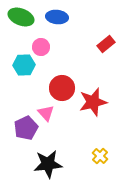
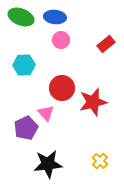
blue ellipse: moved 2 px left
pink circle: moved 20 px right, 7 px up
yellow cross: moved 5 px down
